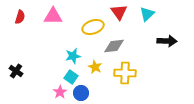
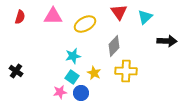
cyan triangle: moved 2 px left, 3 px down
yellow ellipse: moved 8 px left, 3 px up; rotated 10 degrees counterclockwise
gray diamond: rotated 40 degrees counterclockwise
yellow star: moved 1 px left, 6 px down
yellow cross: moved 1 px right, 2 px up
cyan square: moved 1 px right
pink star: rotated 24 degrees clockwise
